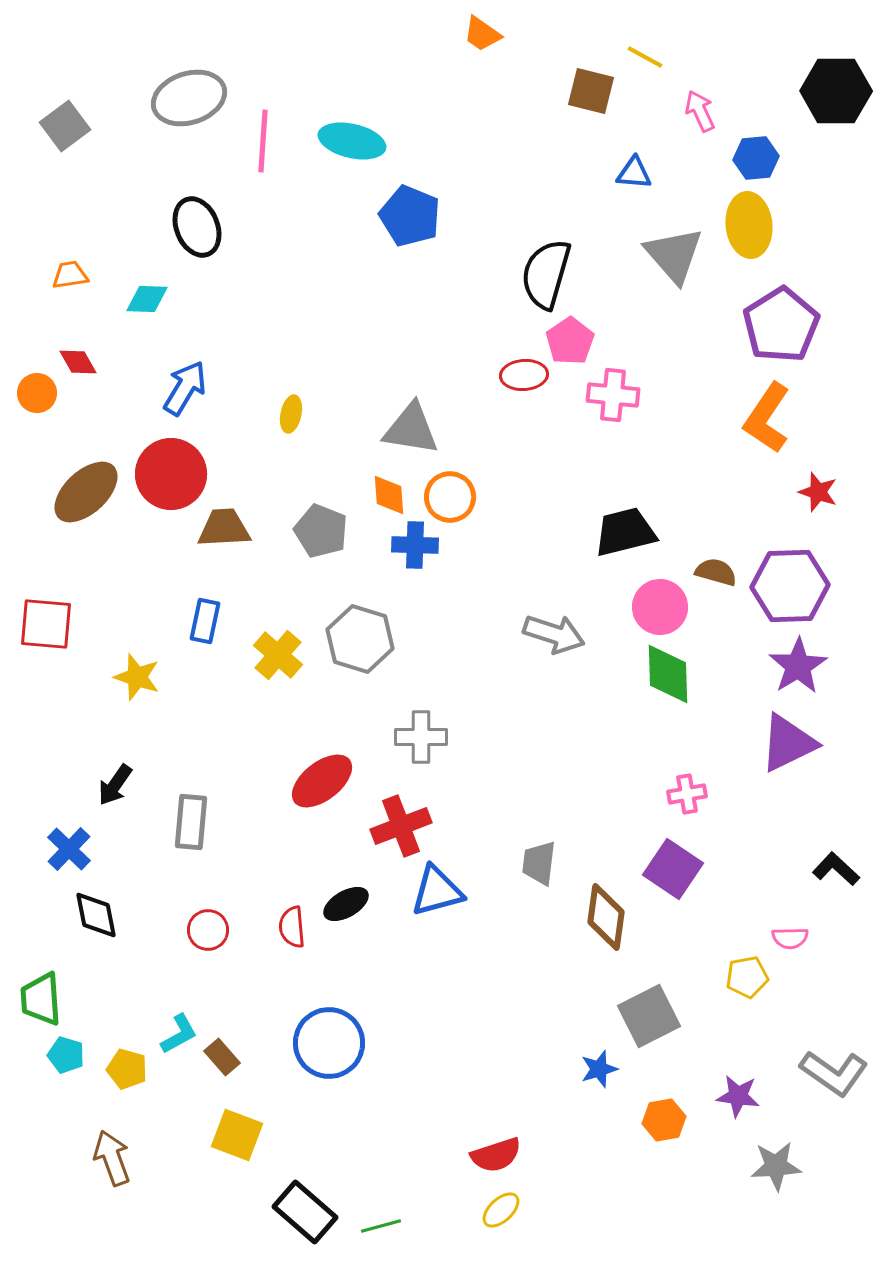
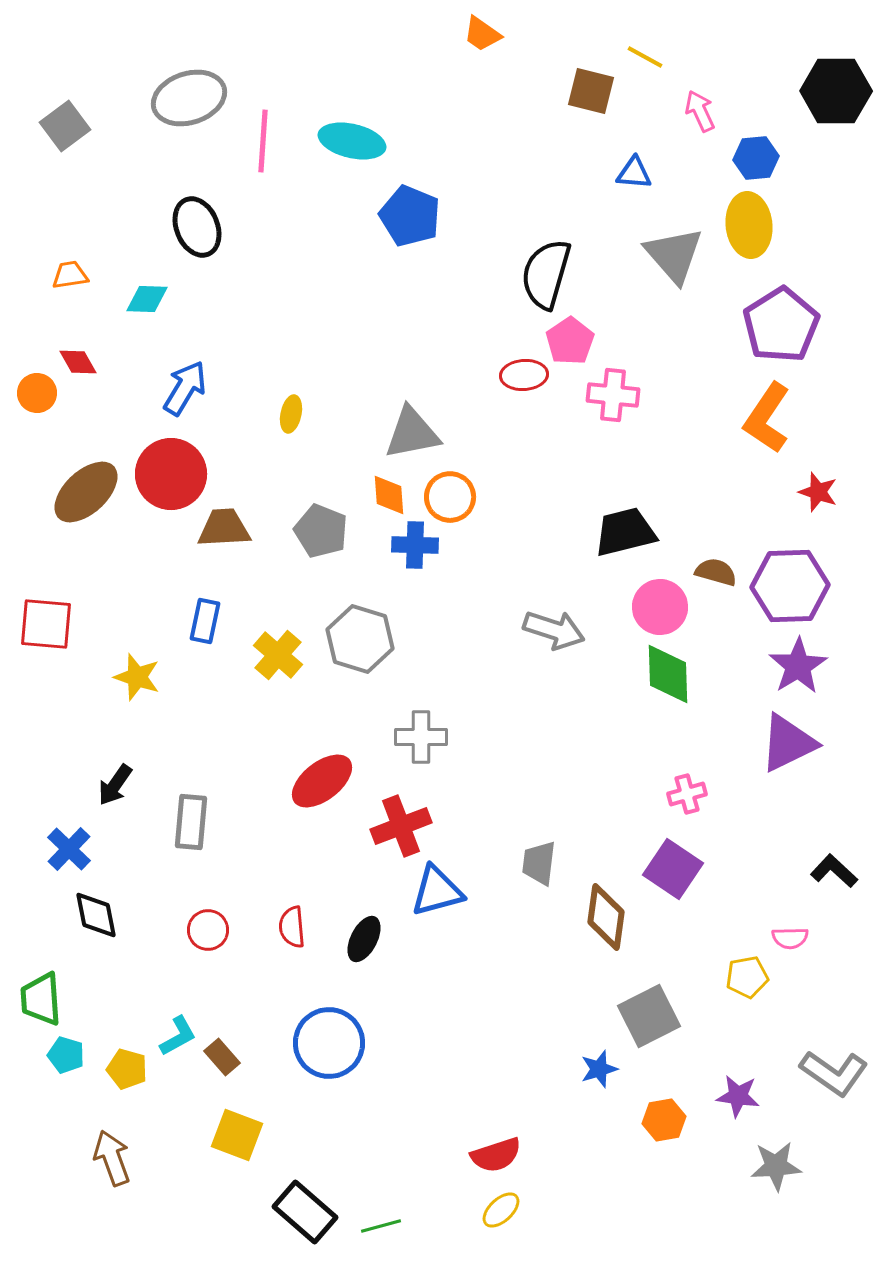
gray triangle at (411, 429): moved 1 px right, 4 px down; rotated 20 degrees counterclockwise
gray arrow at (554, 634): moved 4 px up
pink cross at (687, 794): rotated 6 degrees counterclockwise
black L-shape at (836, 869): moved 2 px left, 2 px down
black ellipse at (346, 904): moved 18 px right, 35 px down; rotated 33 degrees counterclockwise
cyan L-shape at (179, 1034): moved 1 px left, 2 px down
